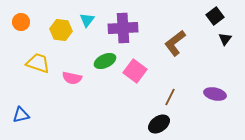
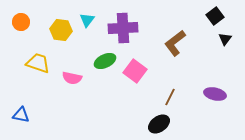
blue triangle: rotated 24 degrees clockwise
